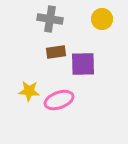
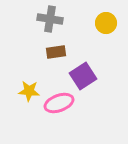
yellow circle: moved 4 px right, 4 px down
purple square: moved 12 px down; rotated 32 degrees counterclockwise
pink ellipse: moved 3 px down
